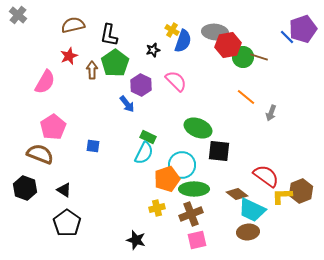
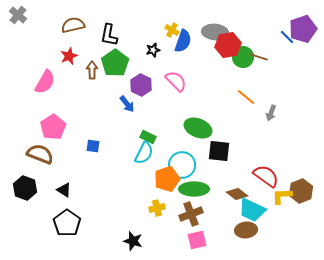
brown ellipse at (248, 232): moved 2 px left, 2 px up
black star at (136, 240): moved 3 px left, 1 px down
